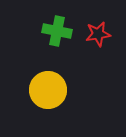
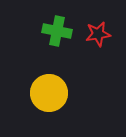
yellow circle: moved 1 px right, 3 px down
